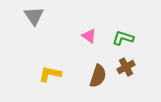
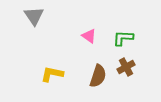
green L-shape: rotated 15 degrees counterclockwise
yellow L-shape: moved 2 px right
